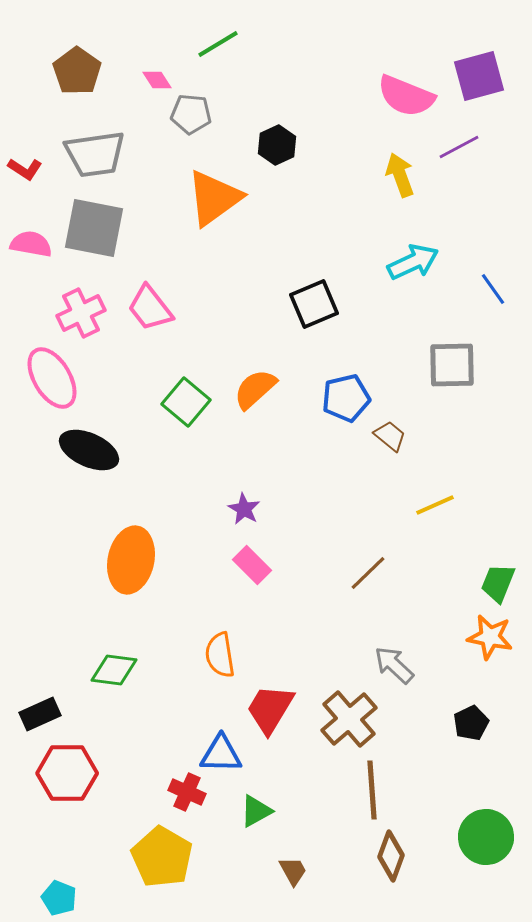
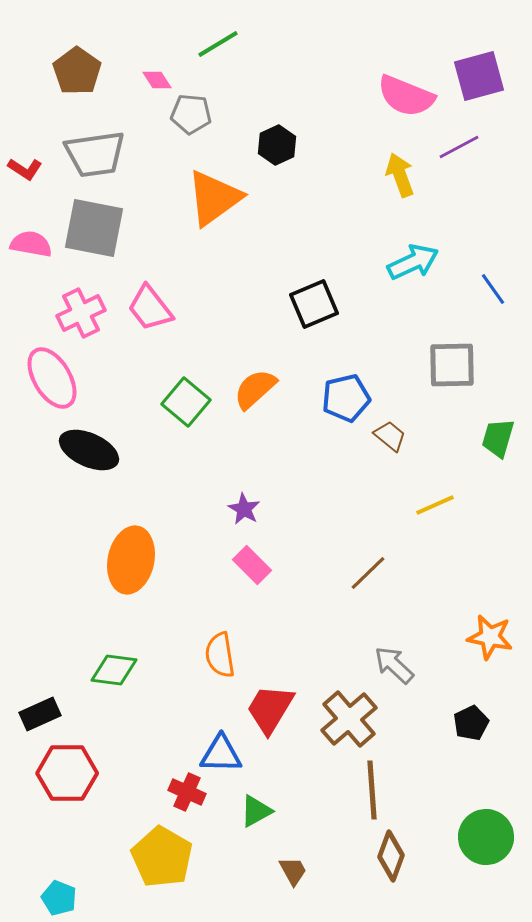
green trapezoid at (498, 583): moved 145 px up; rotated 6 degrees counterclockwise
